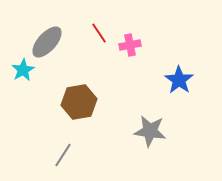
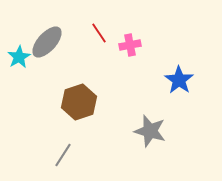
cyan star: moved 4 px left, 13 px up
brown hexagon: rotated 8 degrees counterclockwise
gray star: rotated 8 degrees clockwise
